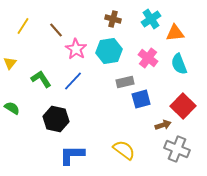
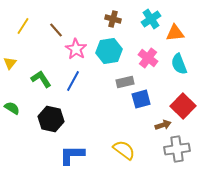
blue line: rotated 15 degrees counterclockwise
black hexagon: moved 5 px left
gray cross: rotated 30 degrees counterclockwise
